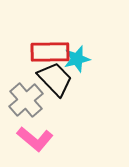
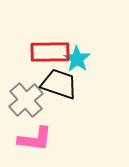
cyan star: rotated 24 degrees counterclockwise
black trapezoid: moved 4 px right, 5 px down; rotated 27 degrees counterclockwise
pink L-shape: rotated 33 degrees counterclockwise
